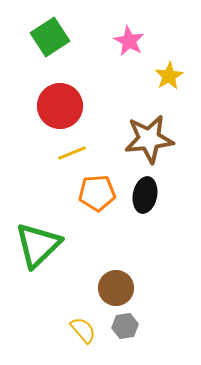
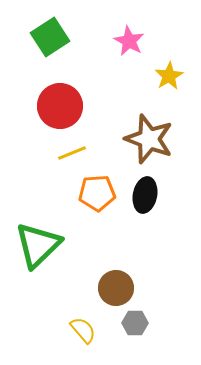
brown star: rotated 27 degrees clockwise
gray hexagon: moved 10 px right, 3 px up; rotated 10 degrees clockwise
